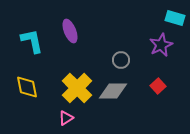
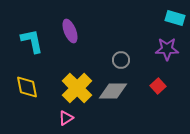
purple star: moved 6 px right, 4 px down; rotated 25 degrees clockwise
